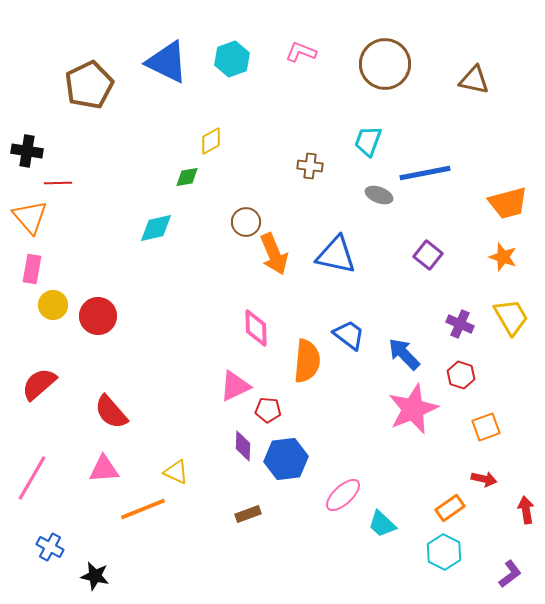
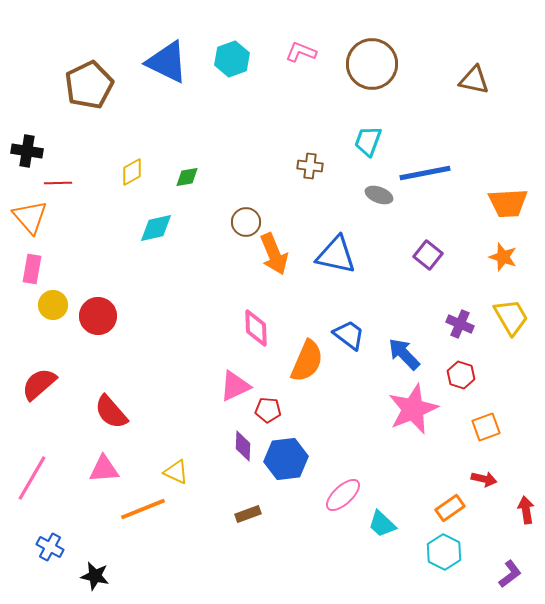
brown circle at (385, 64): moved 13 px left
yellow diamond at (211, 141): moved 79 px left, 31 px down
orange trapezoid at (508, 203): rotated 12 degrees clockwise
orange semicircle at (307, 361): rotated 18 degrees clockwise
